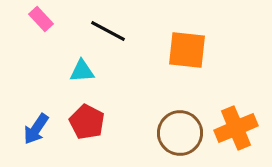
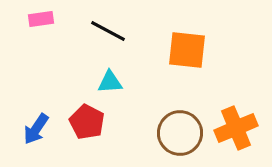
pink rectangle: rotated 55 degrees counterclockwise
cyan triangle: moved 28 px right, 11 px down
